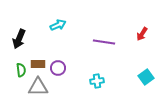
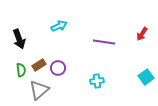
cyan arrow: moved 1 px right, 1 px down
black arrow: rotated 42 degrees counterclockwise
brown rectangle: moved 1 px right, 1 px down; rotated 32 degrees counterclockwise
gray triangle: moved 1 px right, 3 px down; rotated 40 degrees counterclockwise
